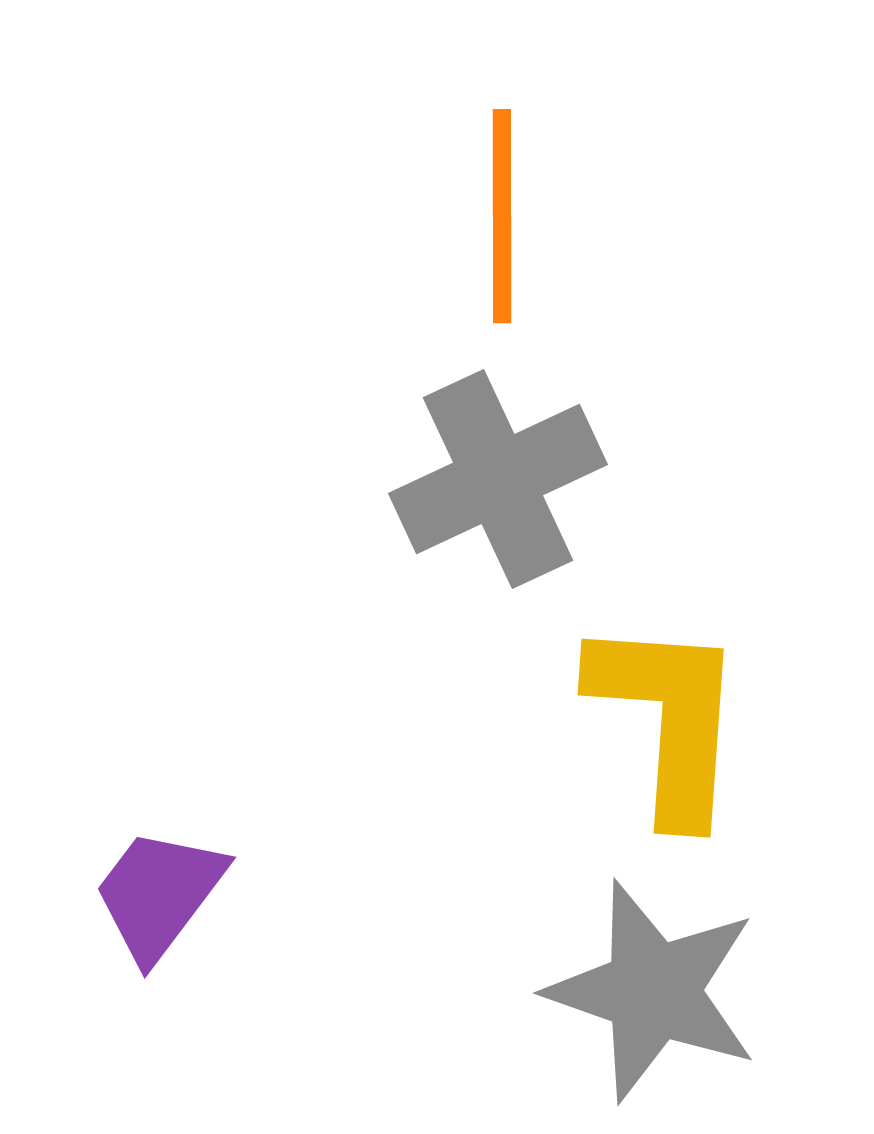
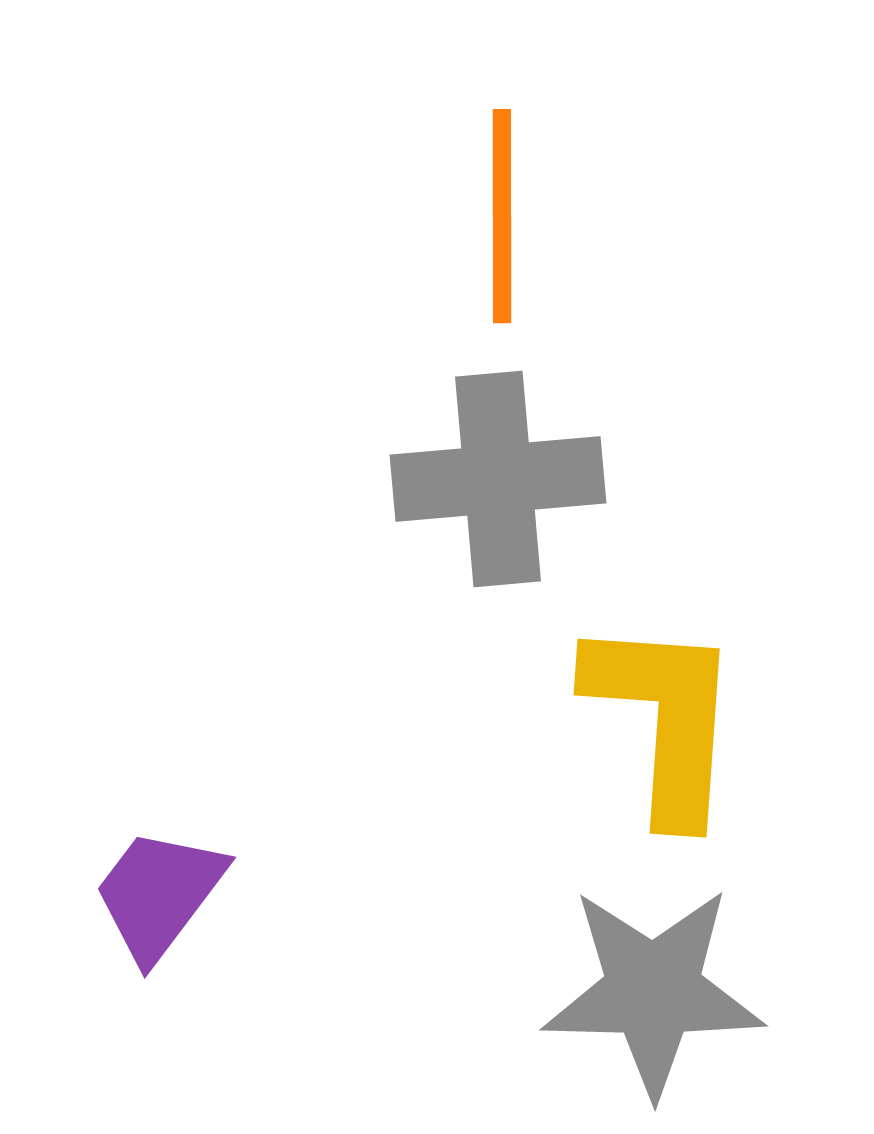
gray cross: rotated 20 degrees clockwise
yellow L-shape: moved 4 px left
gray star: rotated 18 degrees counterclockwise
